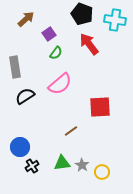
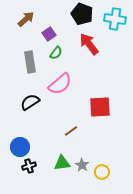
cyan cross: moved 1 px up
gray rectangle: moved 15 px right, 5 px up
black semicircle: moved 5 px right, 6 px down
black cross: moved 3 px left; rotated 16 degrees clockwise
